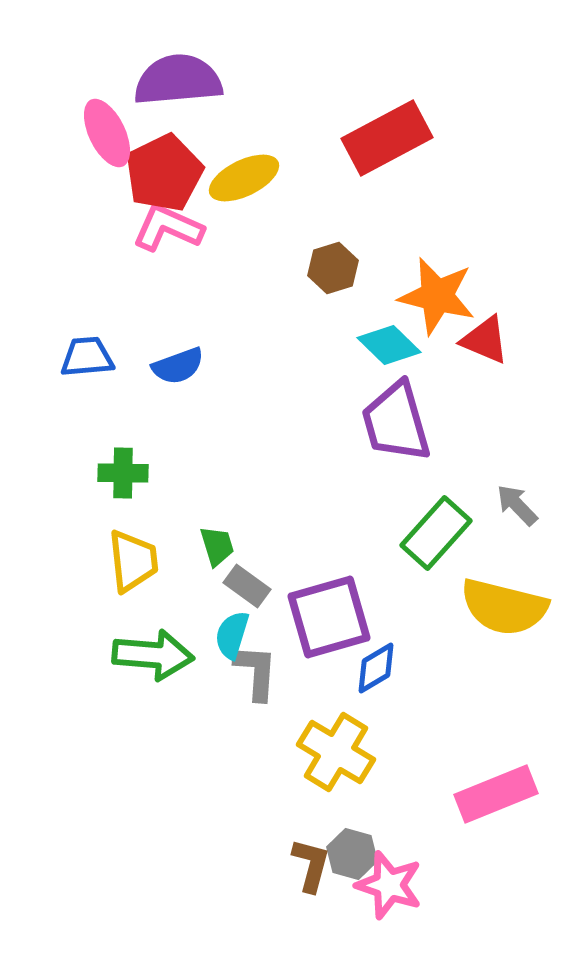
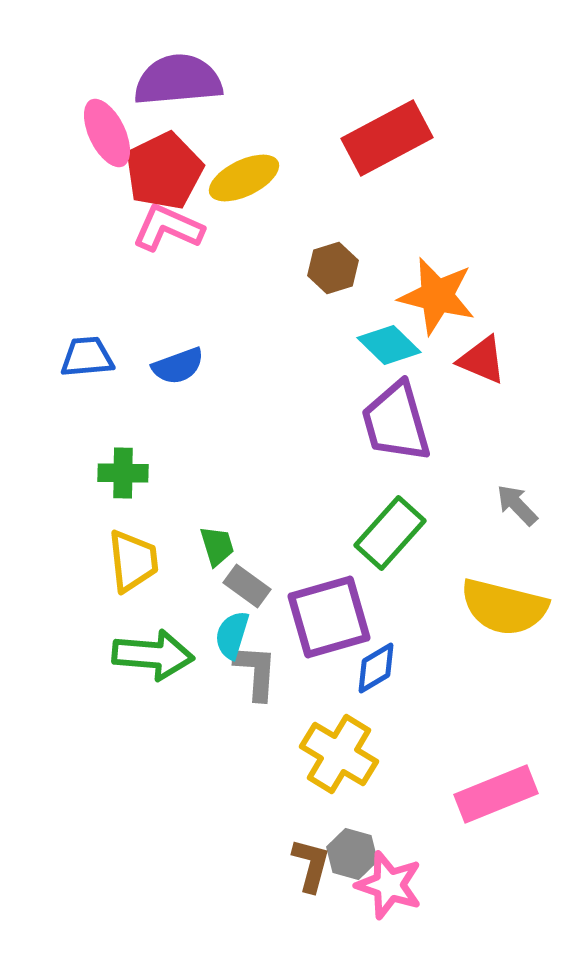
red pentagon: moved 2 px up
red triangle: moved 3 px left, 20 px down
green rectangle: moved 46 px left
yellow cross: moved 3 px right, 2 px down
